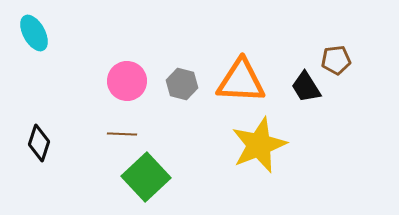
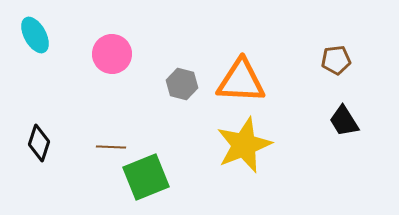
cyan ellipse: moved 1 px right, 2 px down
pink circle: moved 15 px left, 27 px up
black trapezoid: moved 38 px right, 34 px down
brown line: moved 11 px left, 13 px down
yellow star: moved 15 px left
green square: rotated 21 degrees clockwise
